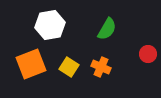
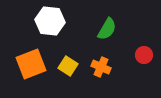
white hexagon: moved 4 px up; rotated 16 degrees clockwise
red circle: moved 4 px left, 1 px down
yellow square: moved 1 px left, 1 px up
